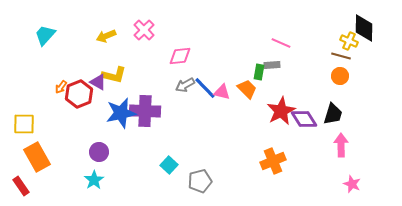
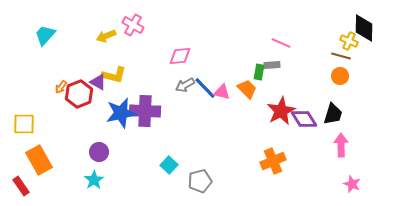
pink cross: moved 11 px left, 5 px up; rotated 15 degrees counterclockwise
orange rectangle: moved 2 px right, 3 px down
